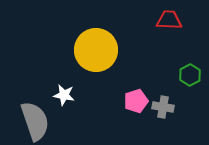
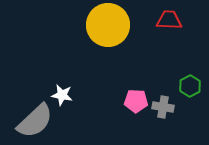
yellow circle: moved 12 px right, 25 px up
green hexagon: moved 11 px down
white star: moved 2 px left
pink pentagon: rotated 20 degrees clockwise
gray semicircle: rotated 66 degrees clockwise
